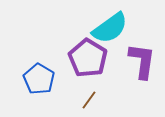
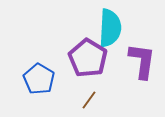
cyan semicircle: rotated 51 degrees counterclockwise
